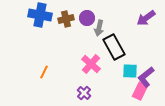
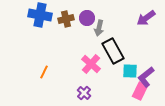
black rectangle: moved 1 px left, 4 px down
